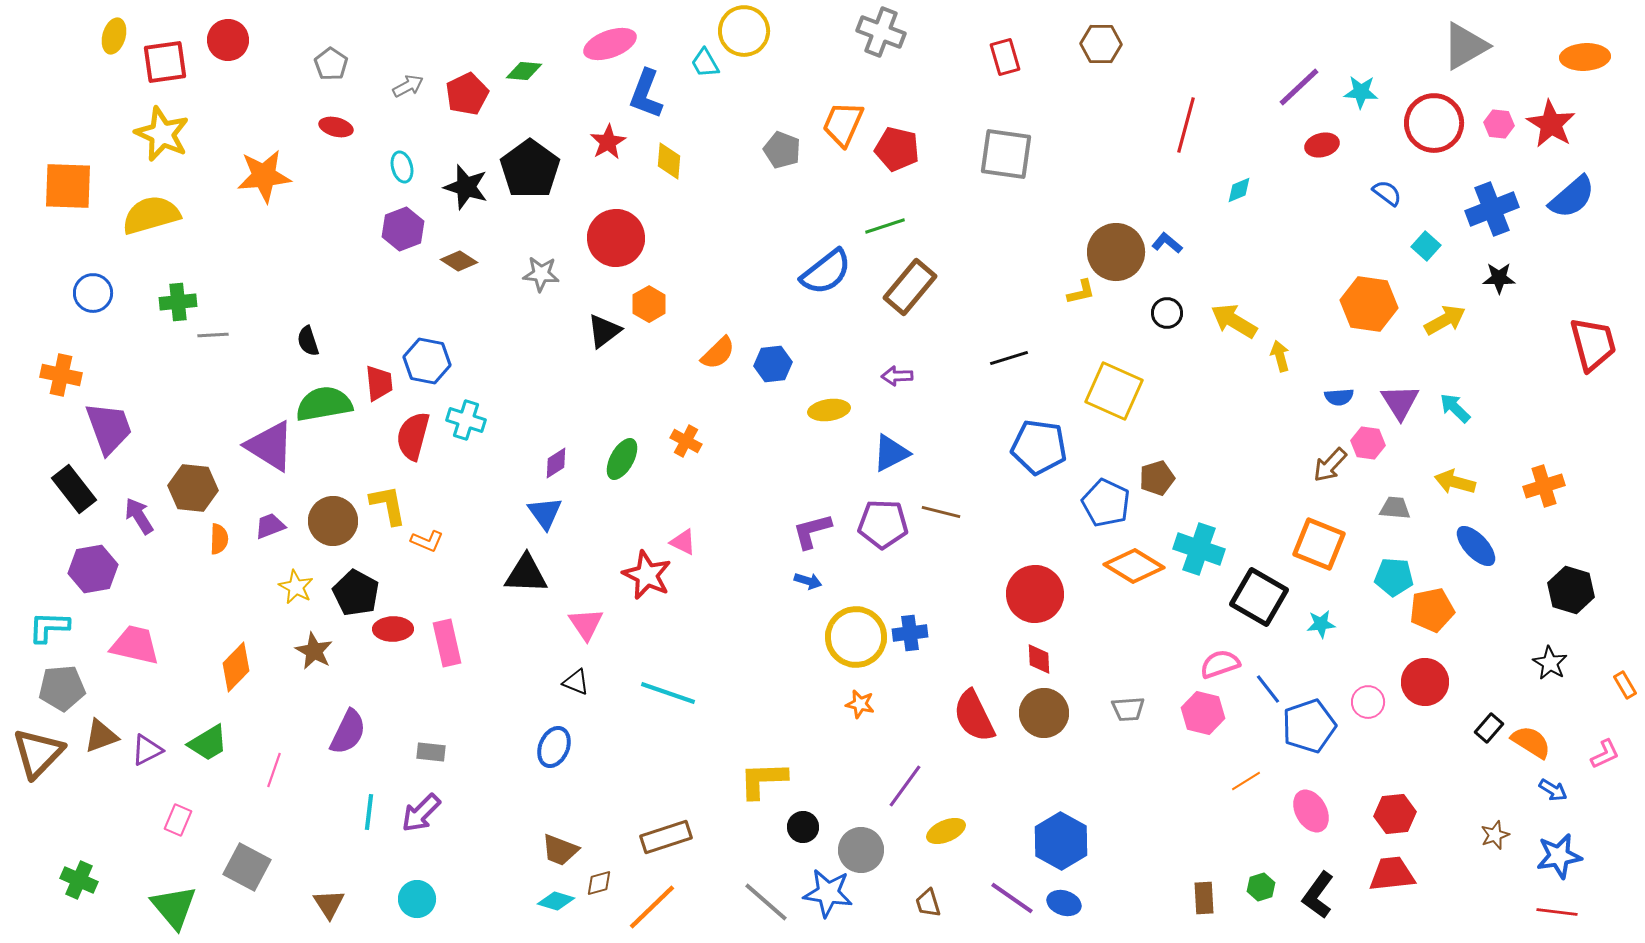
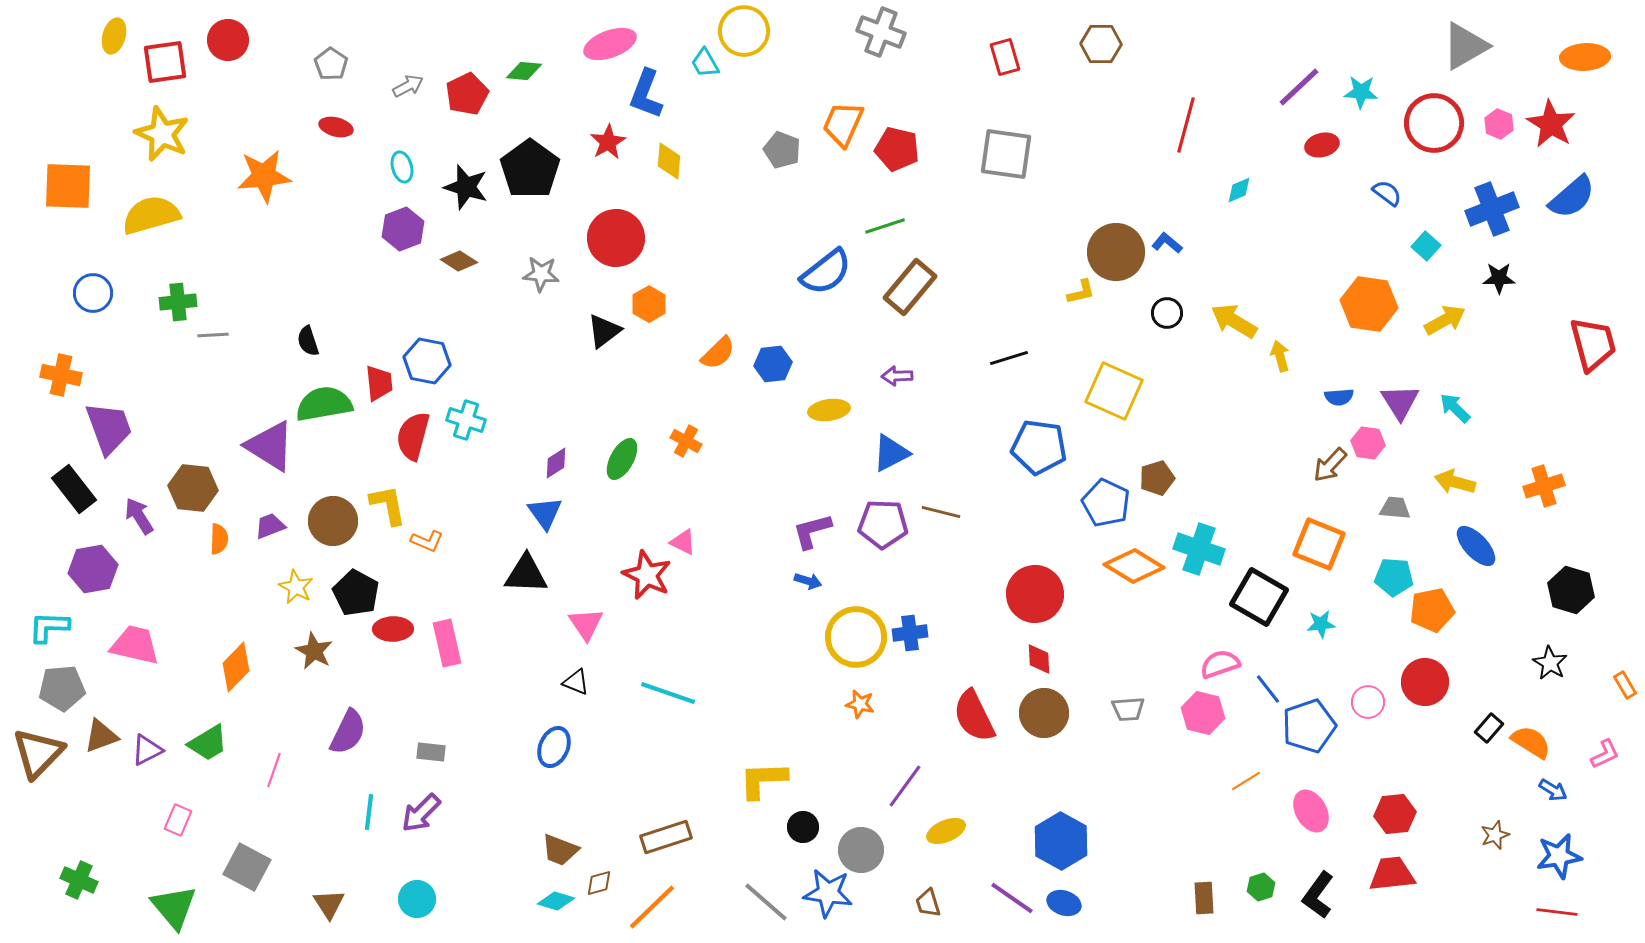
pink hexagon at (1499, 124): rotated 16 degrees clockwise
